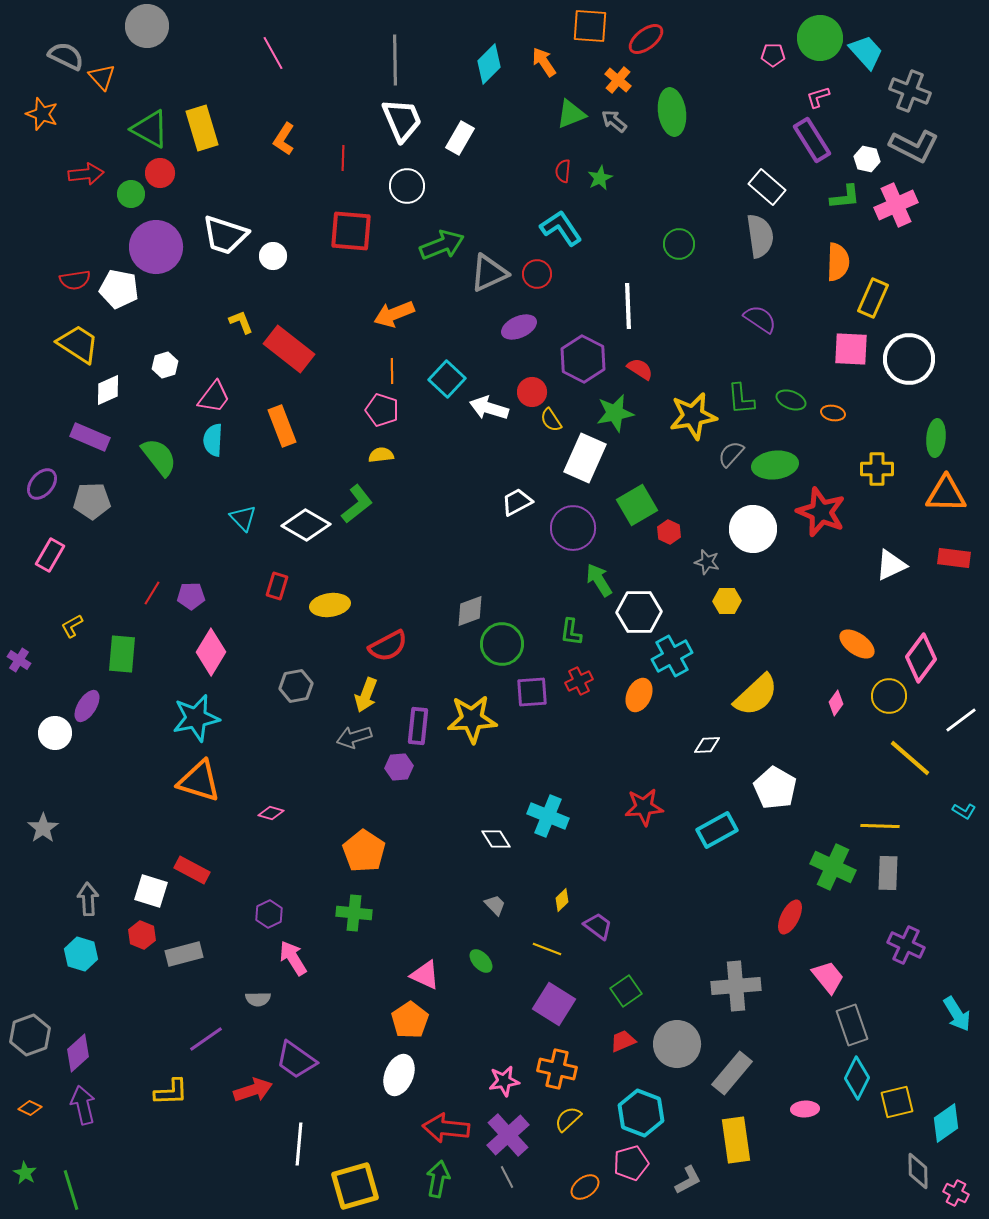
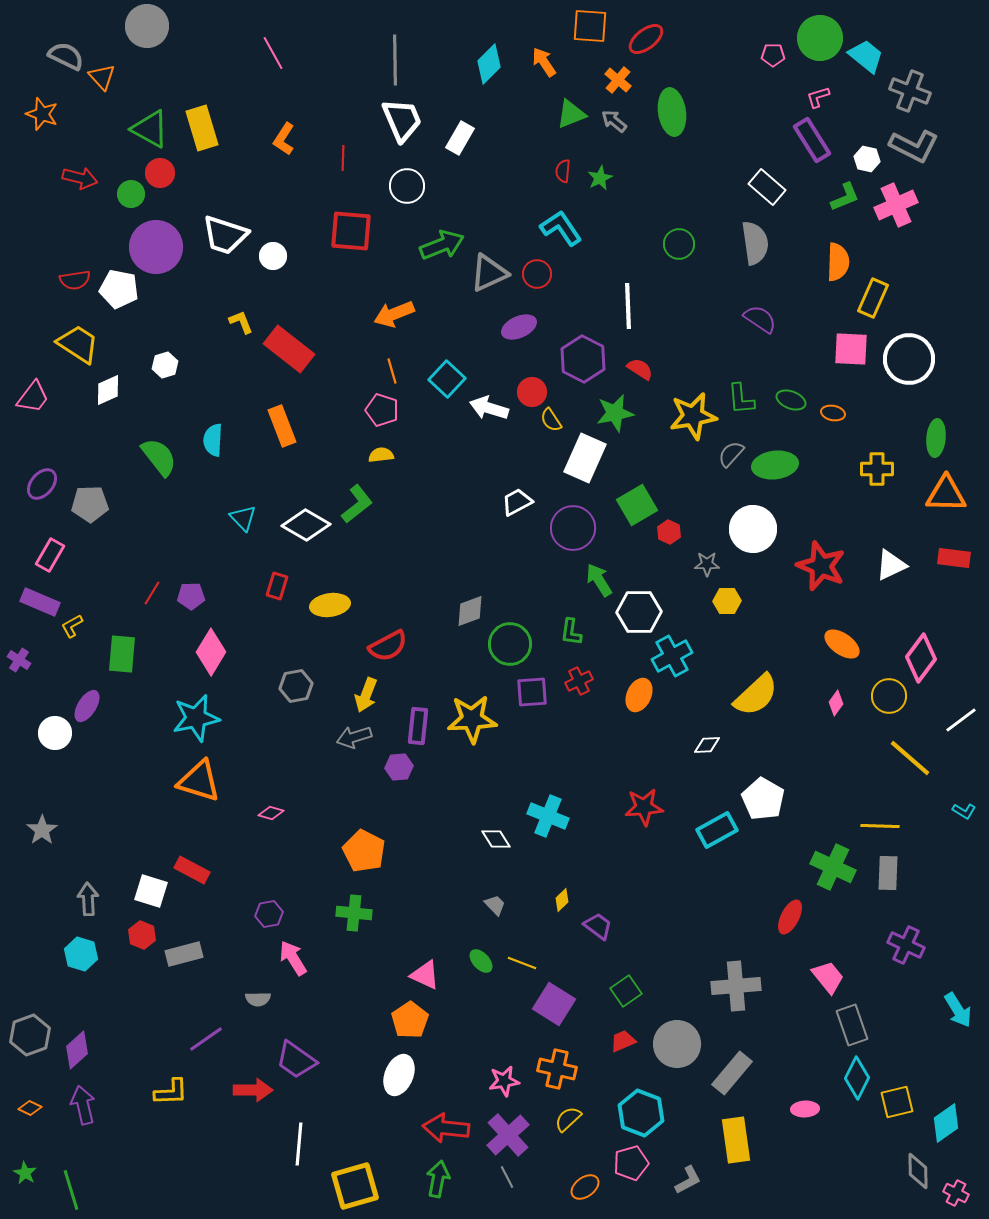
cyan trapezoid at (866, 52): moved 4 px down; rotated 9 degrees counterclockwise
red arrow at (86, 174): moved 6 px left, 4 px down; rotated 20 degrees clockwise
green L-shape at (845, 197): rotated 16 degrees counterclockwise
gray semicircle at (760, 236): moved 5 px left, 7 px down
orange line at (392, 371): rotated 15 degrees counterclockwise
pink trapezoid at (214, 397): moved 181 px left
purple rectangle at (90, 437): moved 50 px left, 165 px down
gray pentagon at (92, 501): moved 2 px left, 3 px down
red star at (821, 512): moved 54 px down
gray star at (707, 562): moved 2 px down; rotated 15 degrees counterclockwise
green circle at (502, 644): moved 8 px right
orange ellipse at (857, 644): moved 15 px left
white pentagon at (775, 788): moved 12 px left, 11 px down
gray star at (43, 828): moved 1 px left, 2 px down
orange pentagon at (364, 851): rotated 6 degrees counterclockwise
purple hexagon at (269, 914): rotated 16 degrees clockwise
yellow line at (547, 949): moved 25 px left, 14 px down
cyan arrow at (957, 1014): moved 1 px right, 4 px up
purple diamond at (78, 1053): moved 1 px left, 3 px up
red arrow at (253, 1090): rotated 18 degrees clockwise
